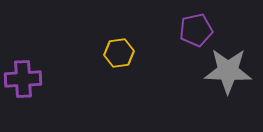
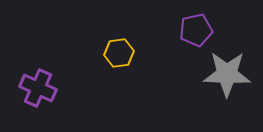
gray star: moved 1 px left, 3 px down
purple cross: moved 15 px right, 9 px down; rotated 27 degrees clockwise
